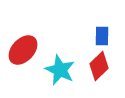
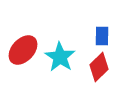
red diamond: moved 1 px down
cyan star: moved 13 px up; rotated 8 degrees clockwise
